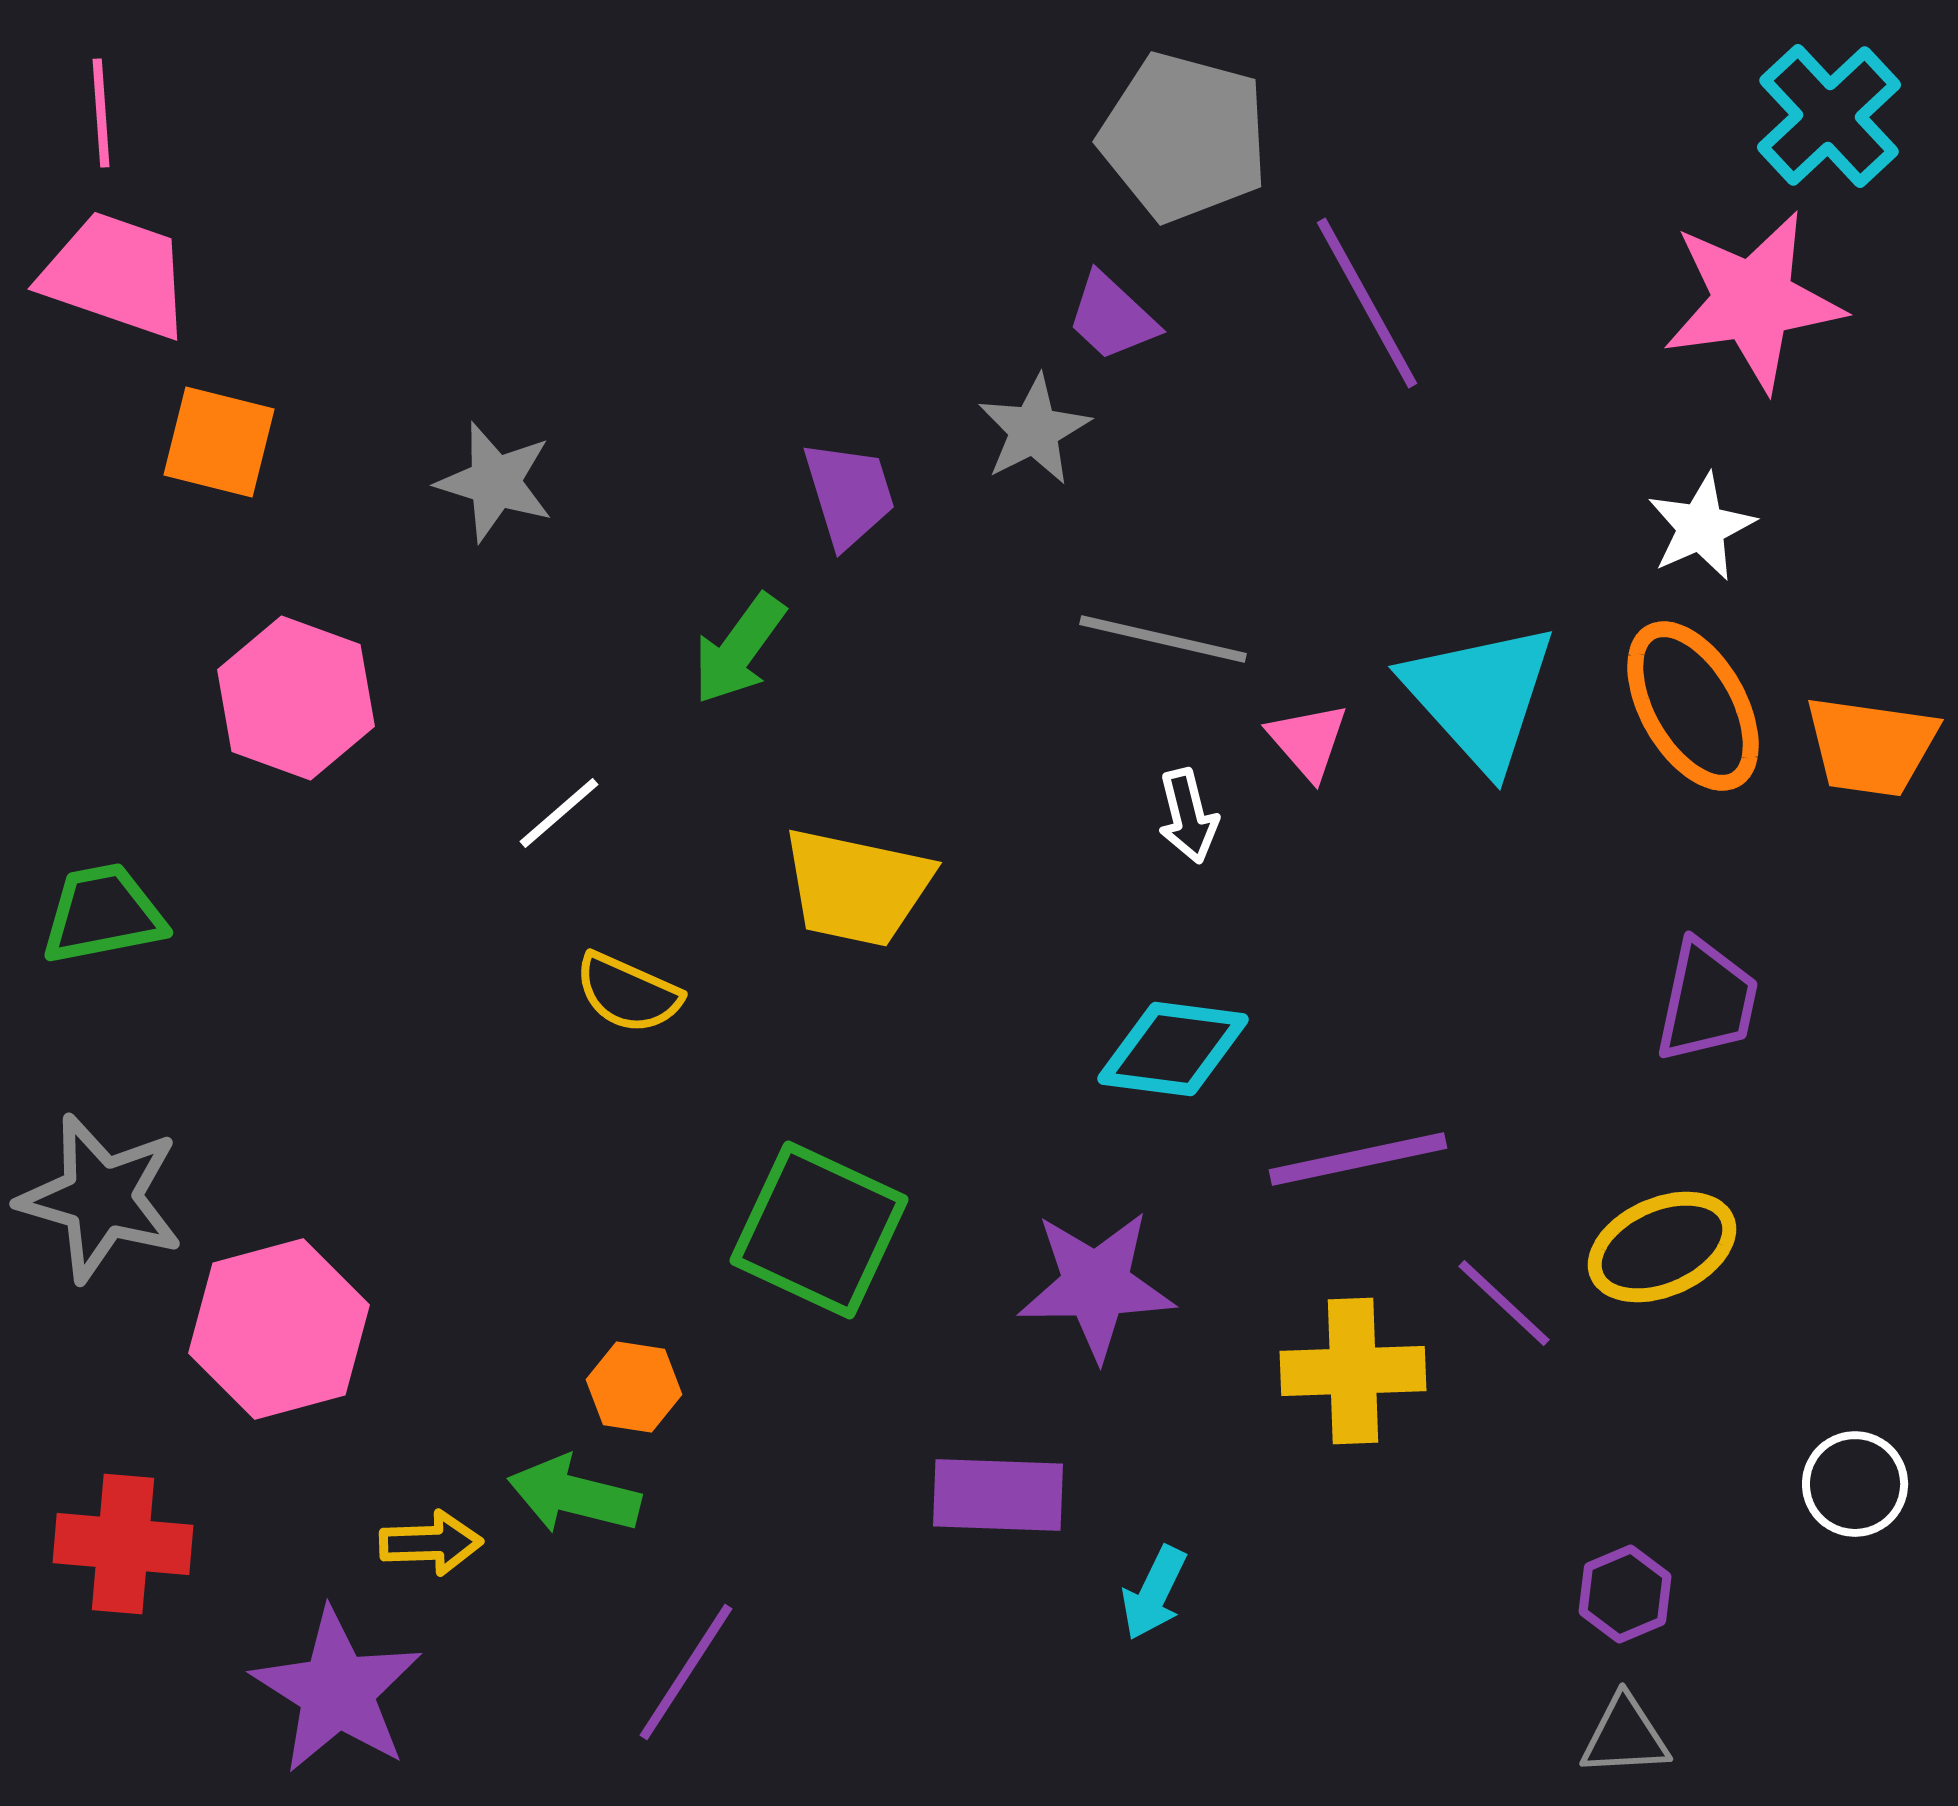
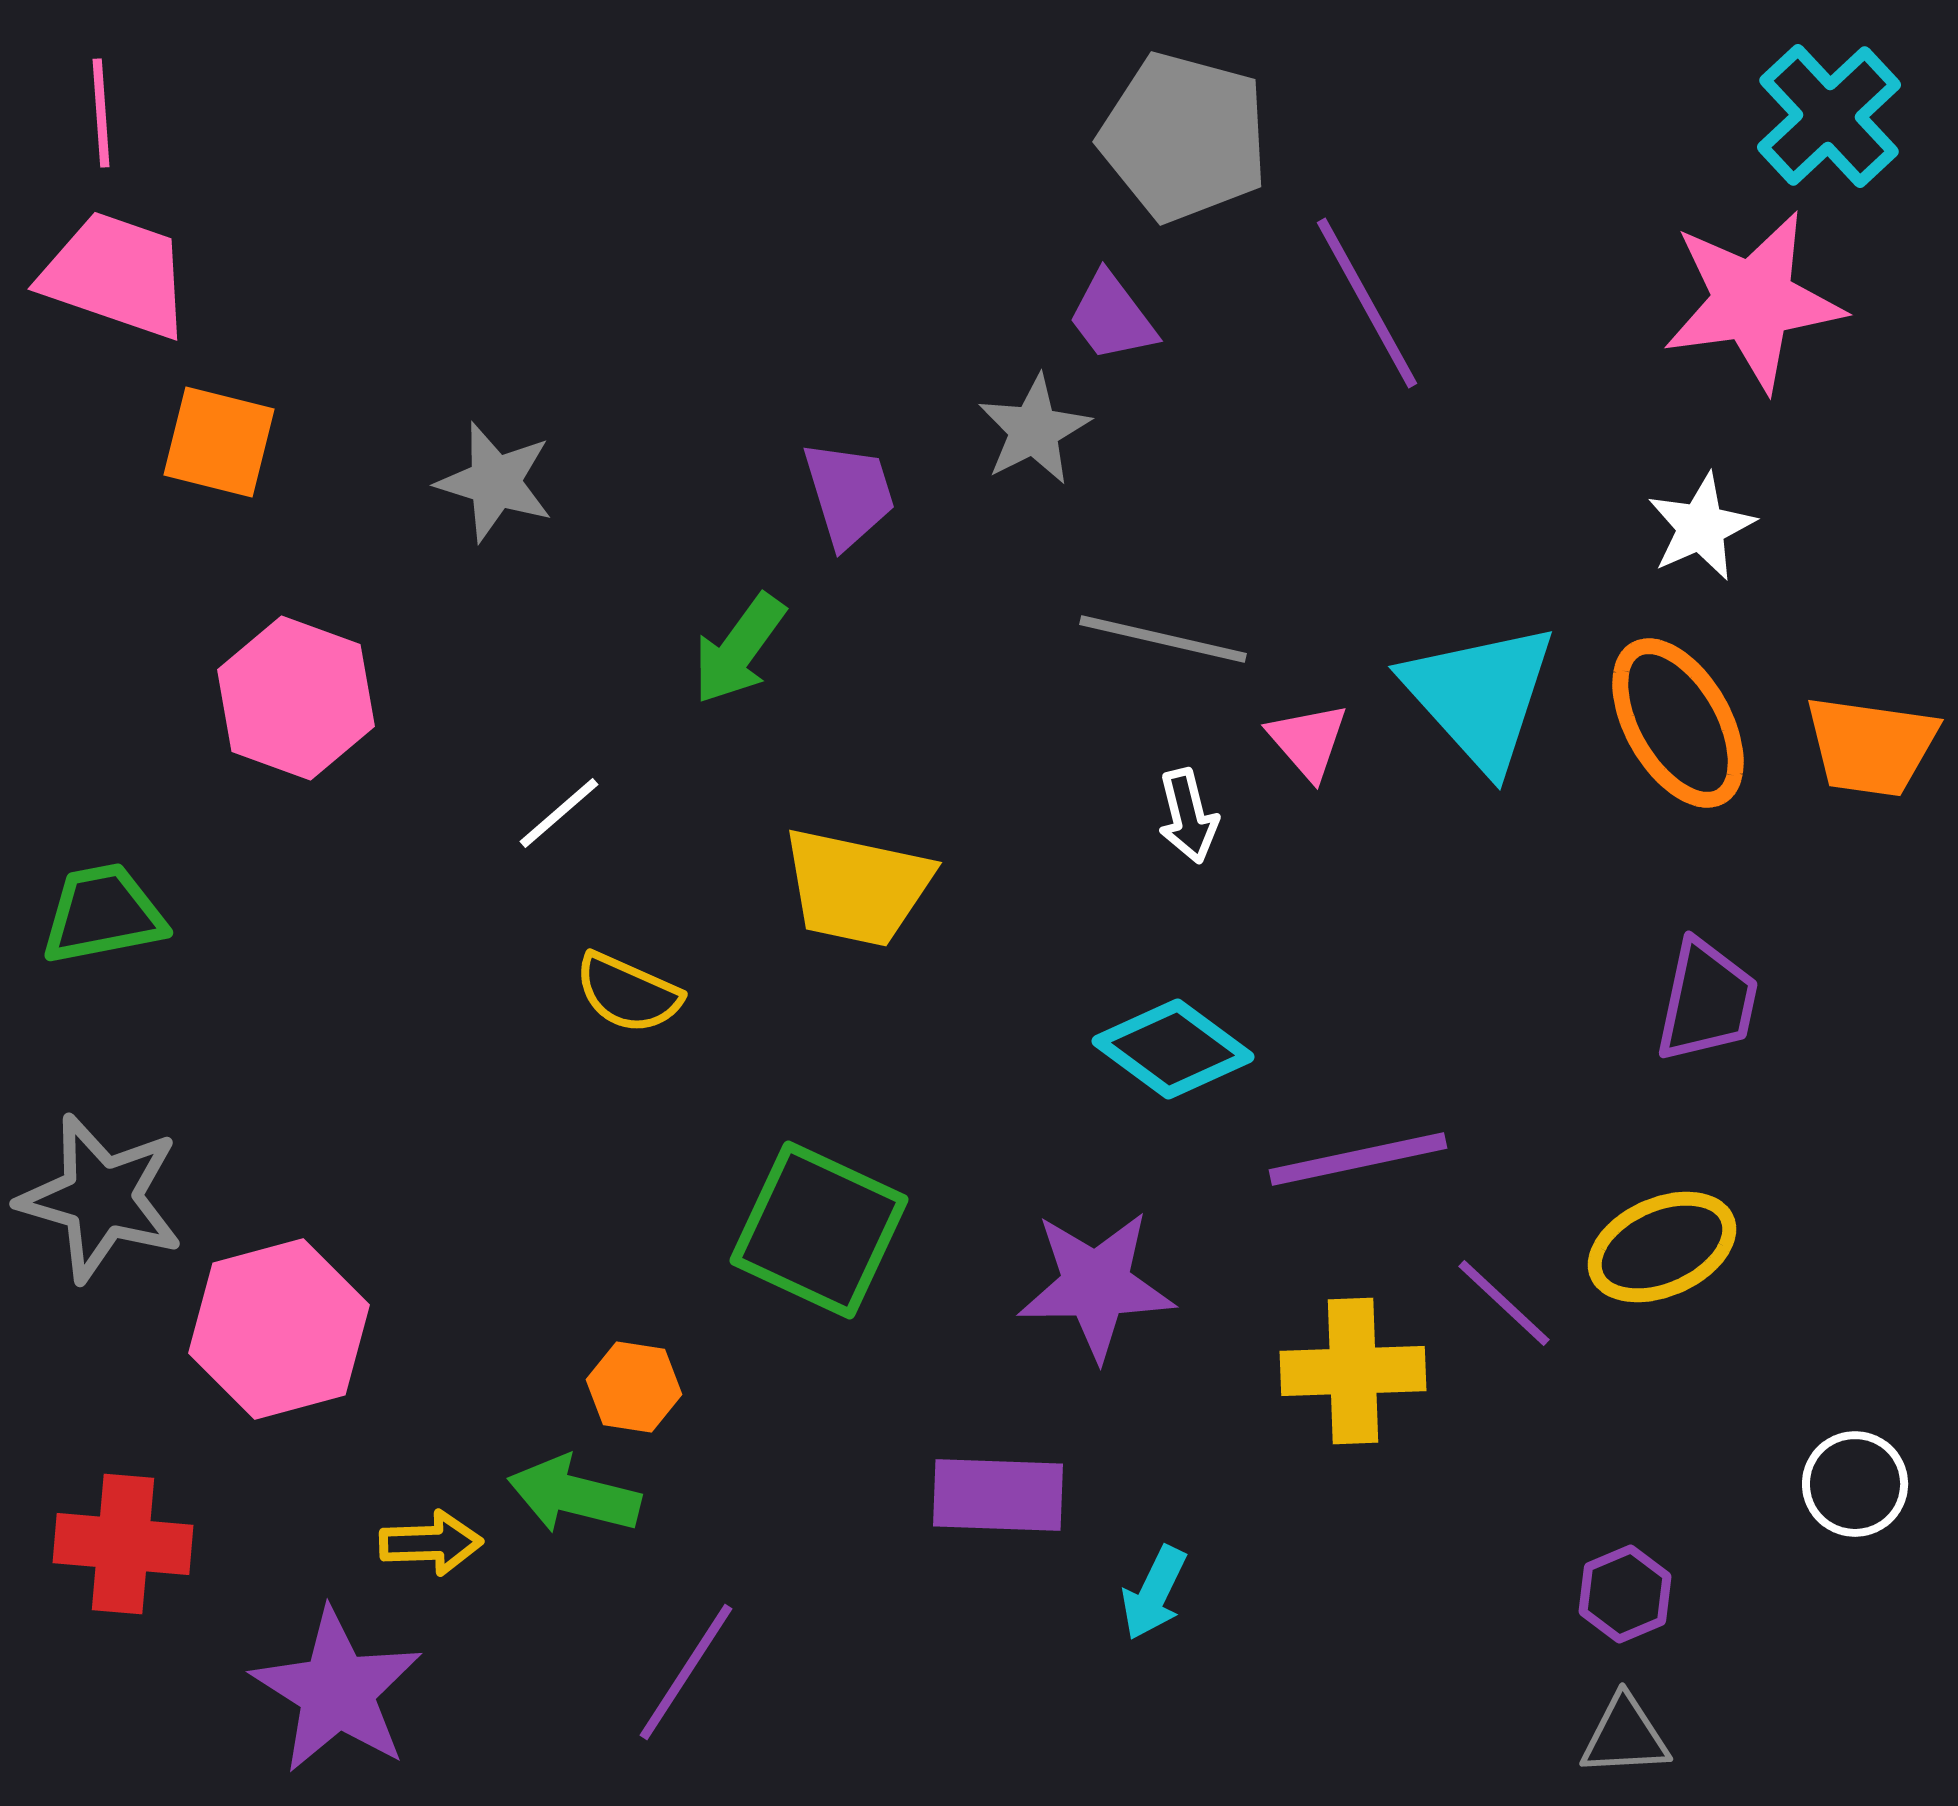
purple trapezoid at (1112, 317): rotated 10 degrees clockwise
orange ellipse at (1693, 706): moved 15 px left, 17 px down
cyan diamond at (1173, 1049): rotated 29 degrees clockwise
